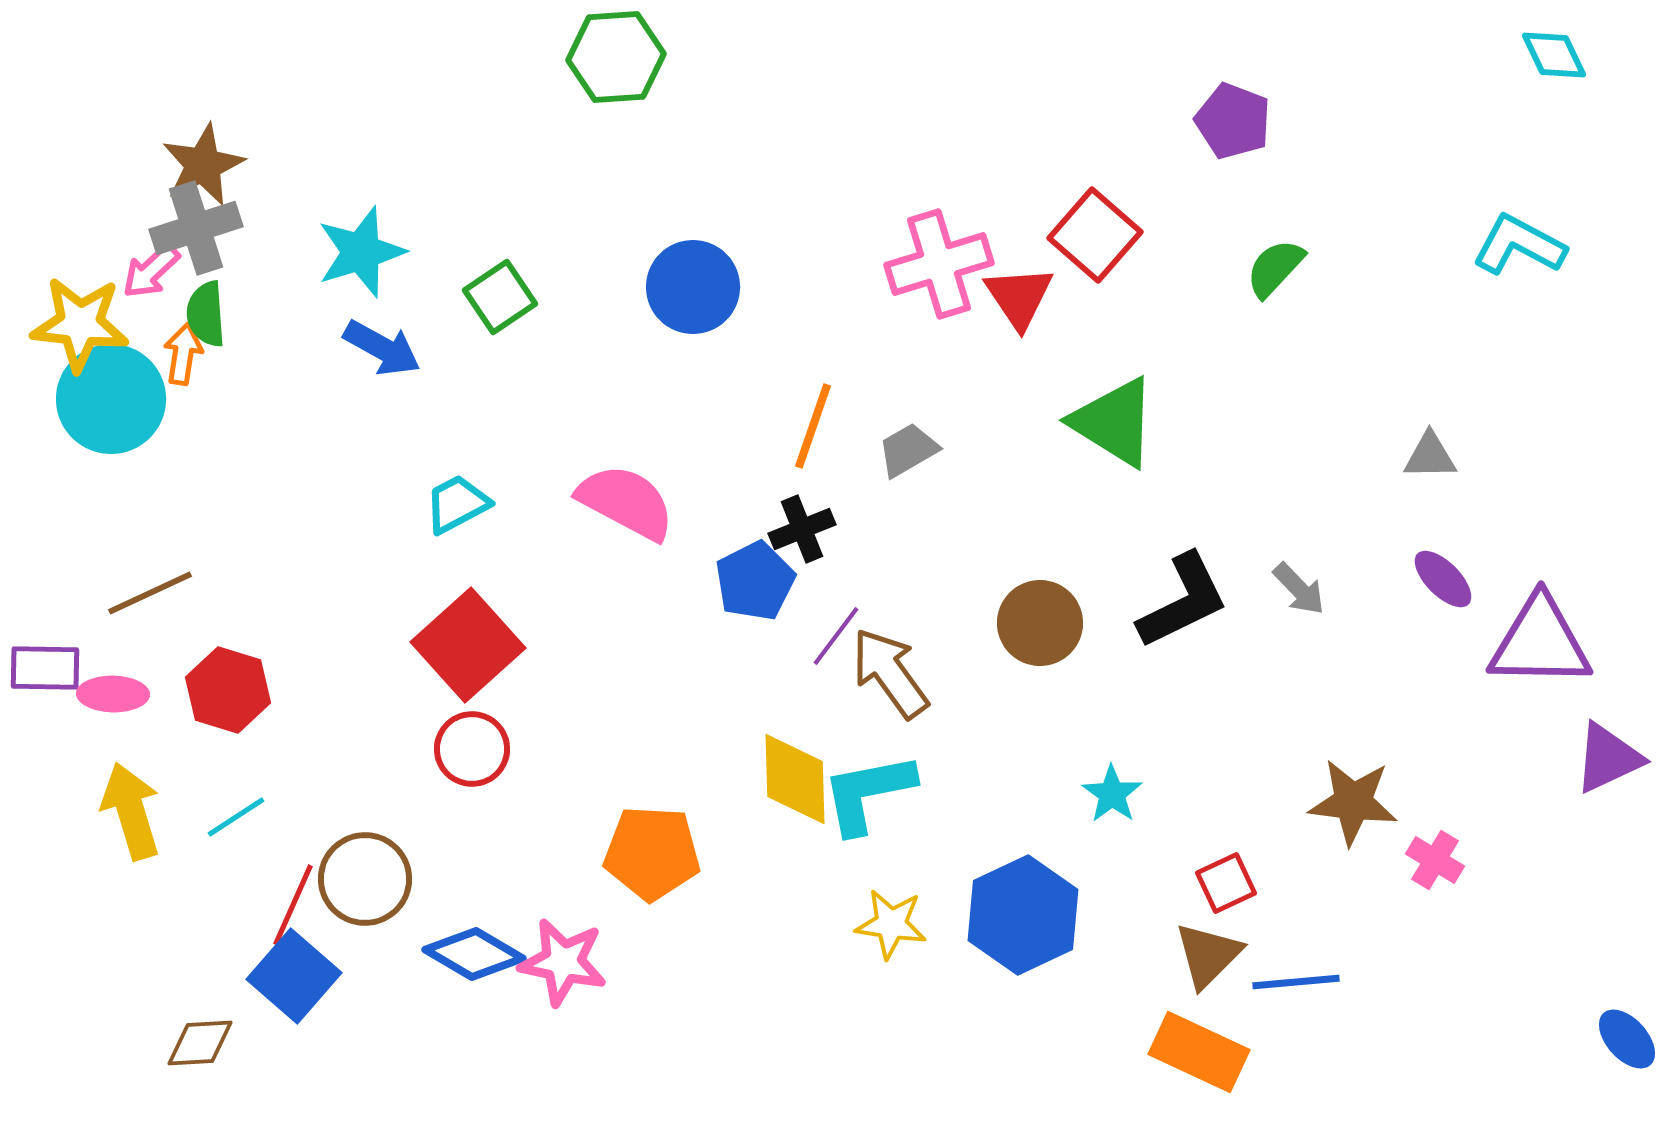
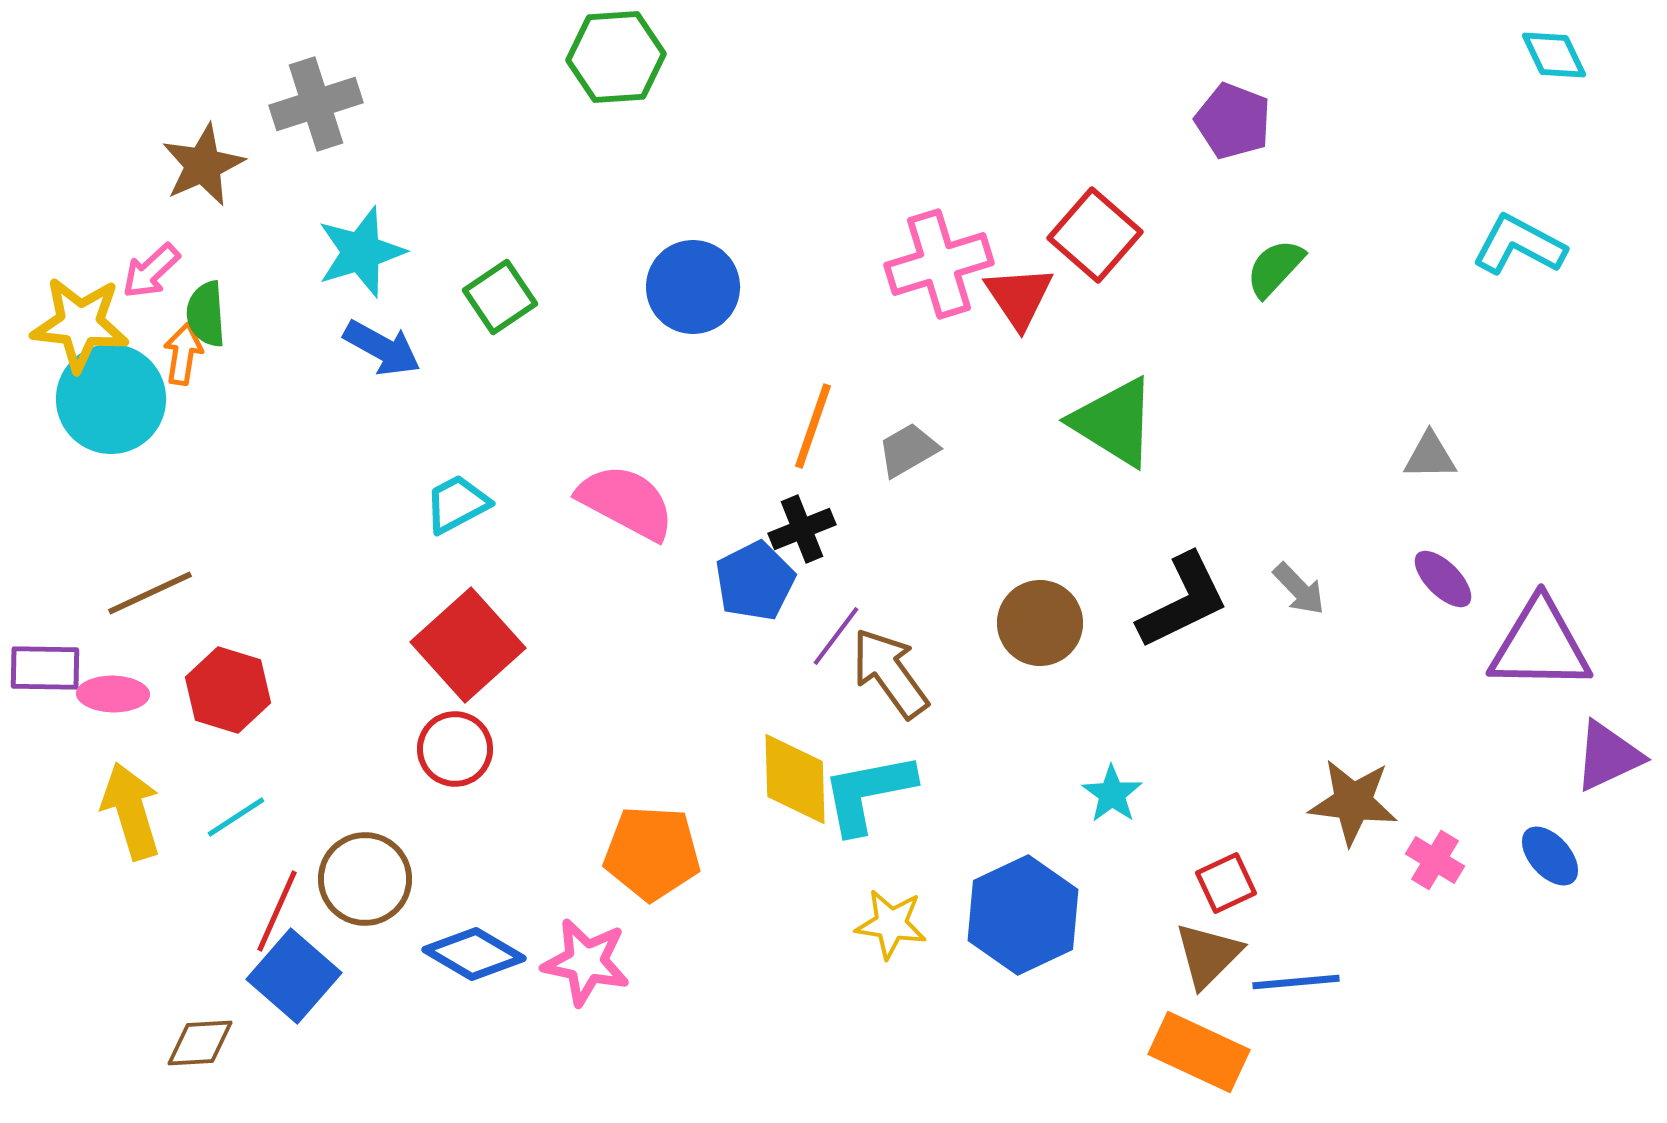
gray cross at (196, 228): moved 120 px right, 124 px up
purple triangle at (1540, 642): moved 3 px down
red circle at (472, 749): moved 17 px left
purple triangle at (1608, 758): moved 2 px up
red line at (293, 905): moved 16 px left, 6 px down
pink star at (563, 962): moved 23 px right
blue ellipse at (1627, 1039): moved 77 px left, 183 px up
